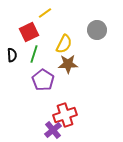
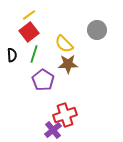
yellow line: moved 16 px left, 2 px down
red square: rotated 12 degrees counterclockwise
yellow semicircle: rotated 108 degrees clockwise
